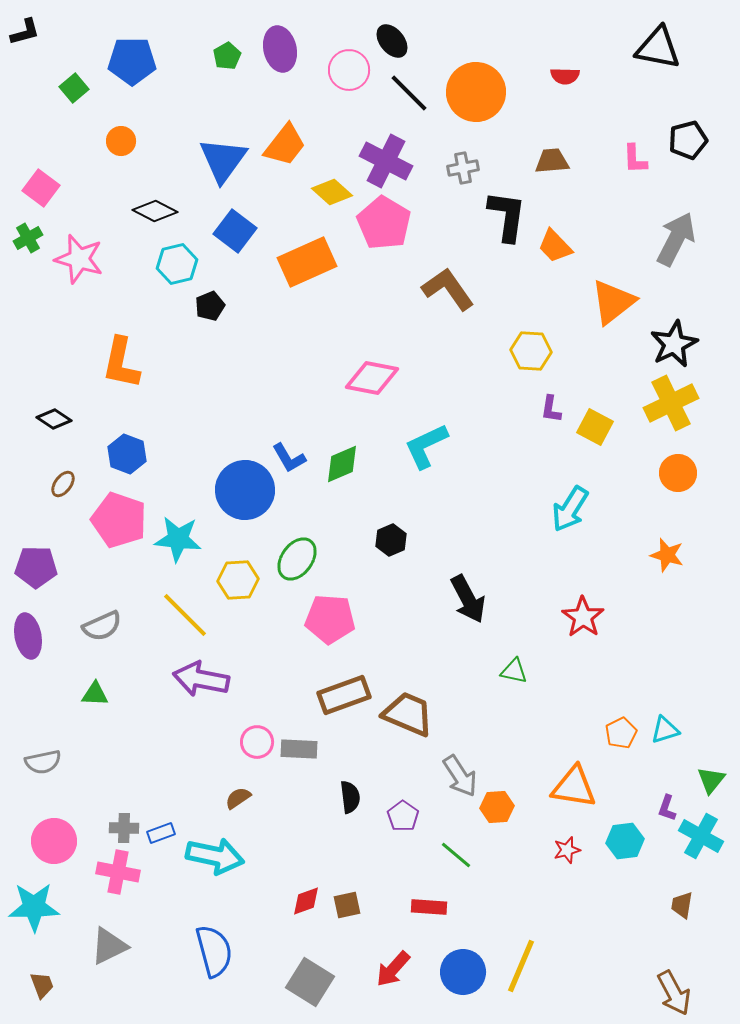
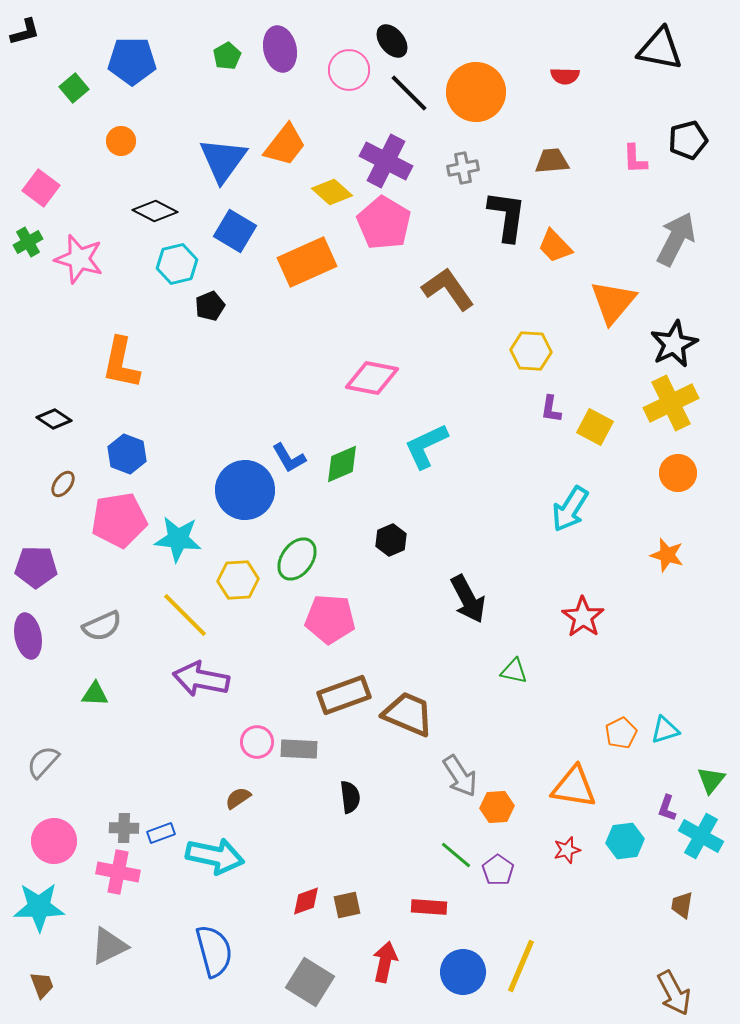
black triangle at (658, 48): moved 2 px right, 1 px down
blue square at (235, 231): rotated 6 degrees counterclockwise
green cross at (28, 238): moved 4 px down
orange triangle at (613, 302): rotated 12 degrees counterclockwise
pink pentagon at (119, 520): rotated 28 degrees counterclockwise
gray semicircle at (43, 762): rotated 144 degrees clockwise
purple pentagon at (403, 816): moved 95 px right, 54 px down
cyan star at (34, 907): moved 5 px right
red arrow at (393, 969): moved 8 px left, 7 px up; rotated 150 degrees clockwise
